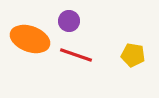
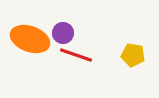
purple circle: moved 6 px left, 12 px down
